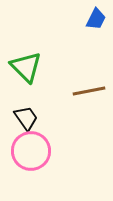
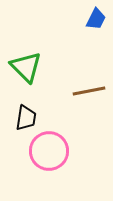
black trapezoid: rotated 44 degrees clockwise
pink circle: moved 18 px right
